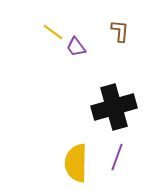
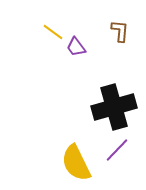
purple line: moved 7 px up; rotated 24 degrees clockwise
yellow semicircle: rotated 27 degrees counterclockwise
